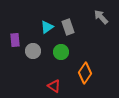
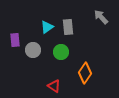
gray rectangle: rotated 14 degrees clockwise
gray circle: moved 1 px up
